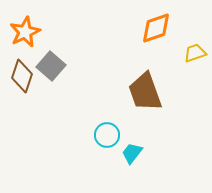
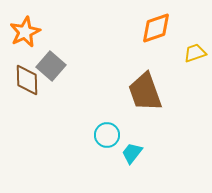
brown diamond: moved 5 px right, 4 px down; rotated 20 degrees counterclockwise
